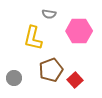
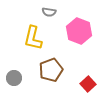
gray semicircle: moved 2 px up
pink hexagon: rotated 20 degrees clockwise
red square: moved 13 px right, 4 px down
